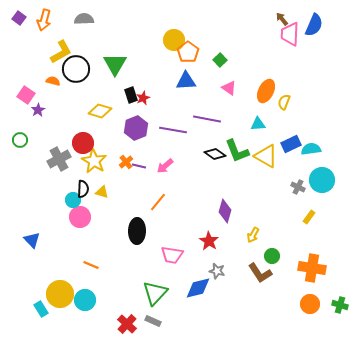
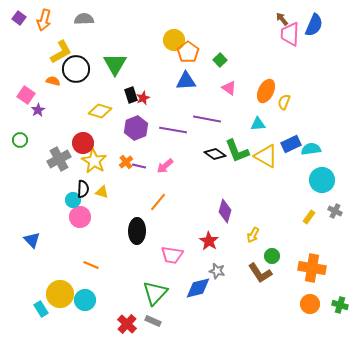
gray cross at (298, 187): moved 37 px right, 24 px down
